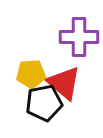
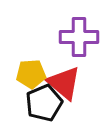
black pentagon: rotated 12 degrees counterclockwise
